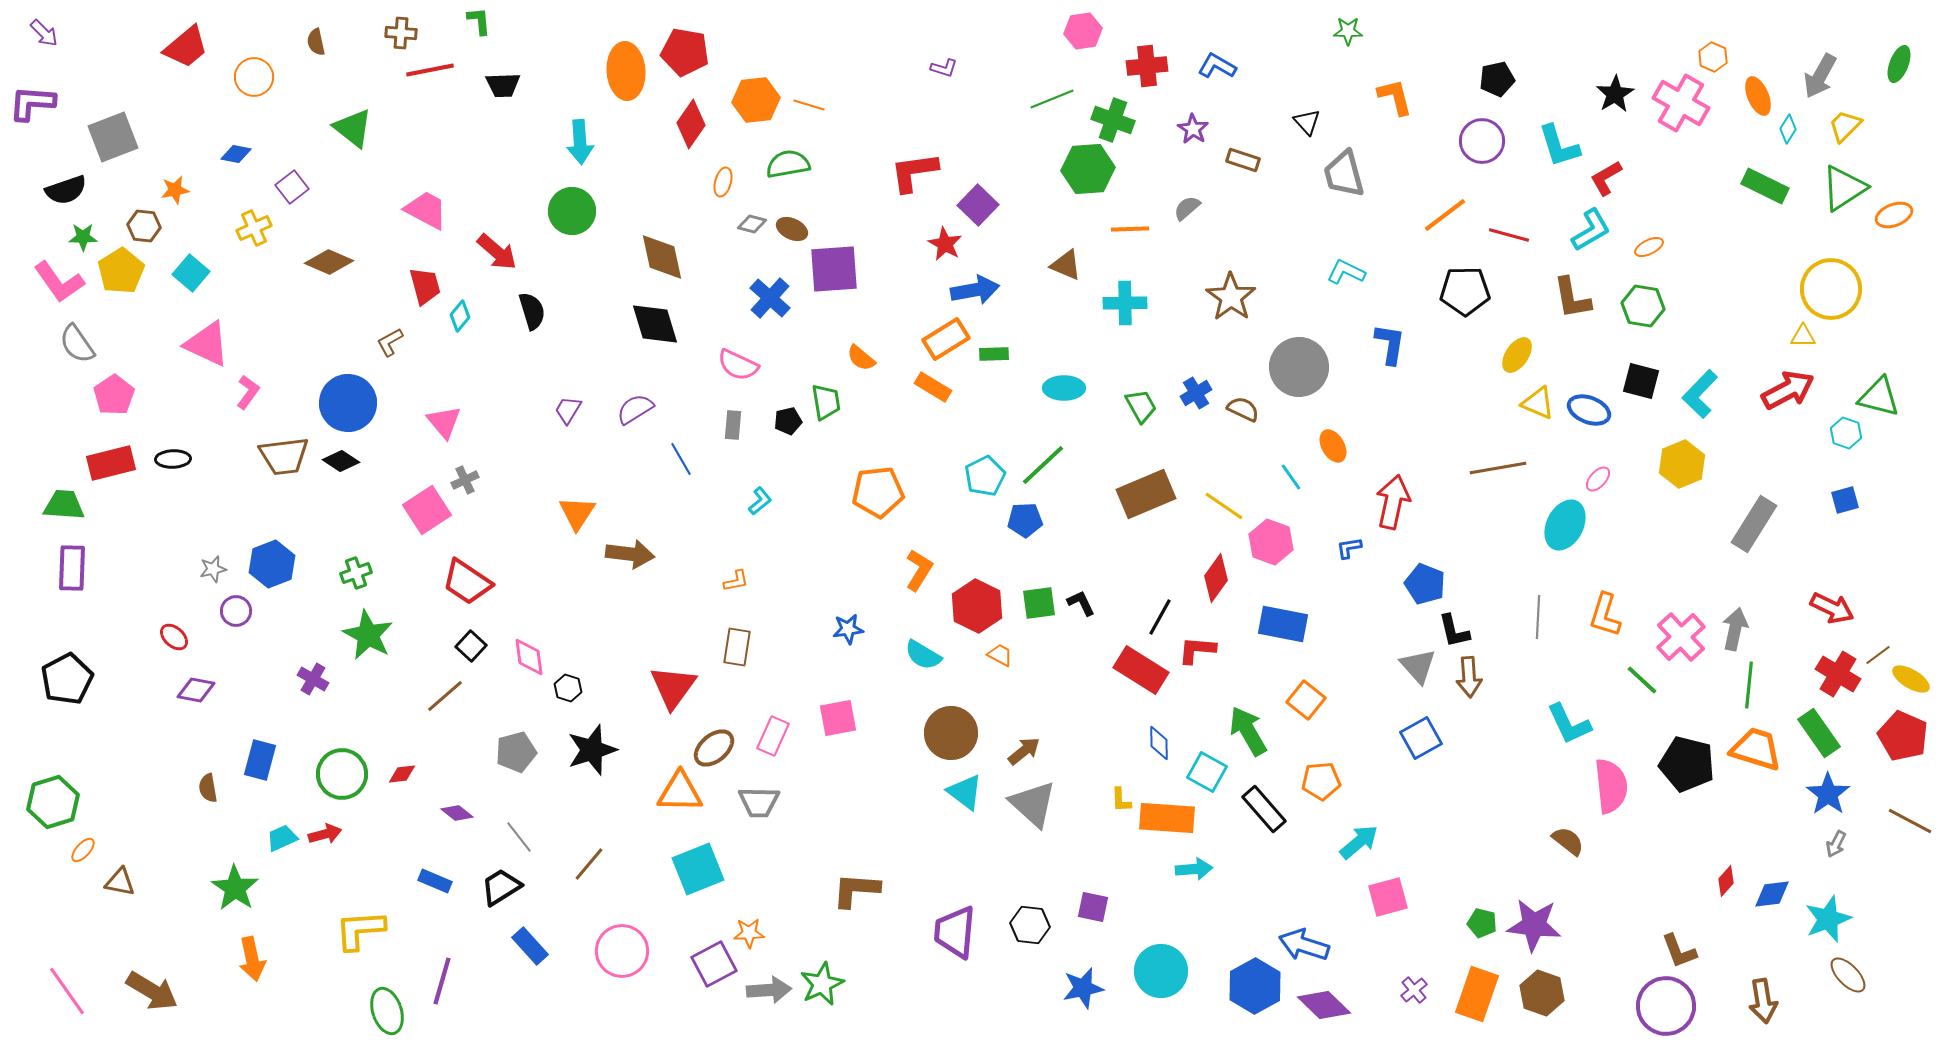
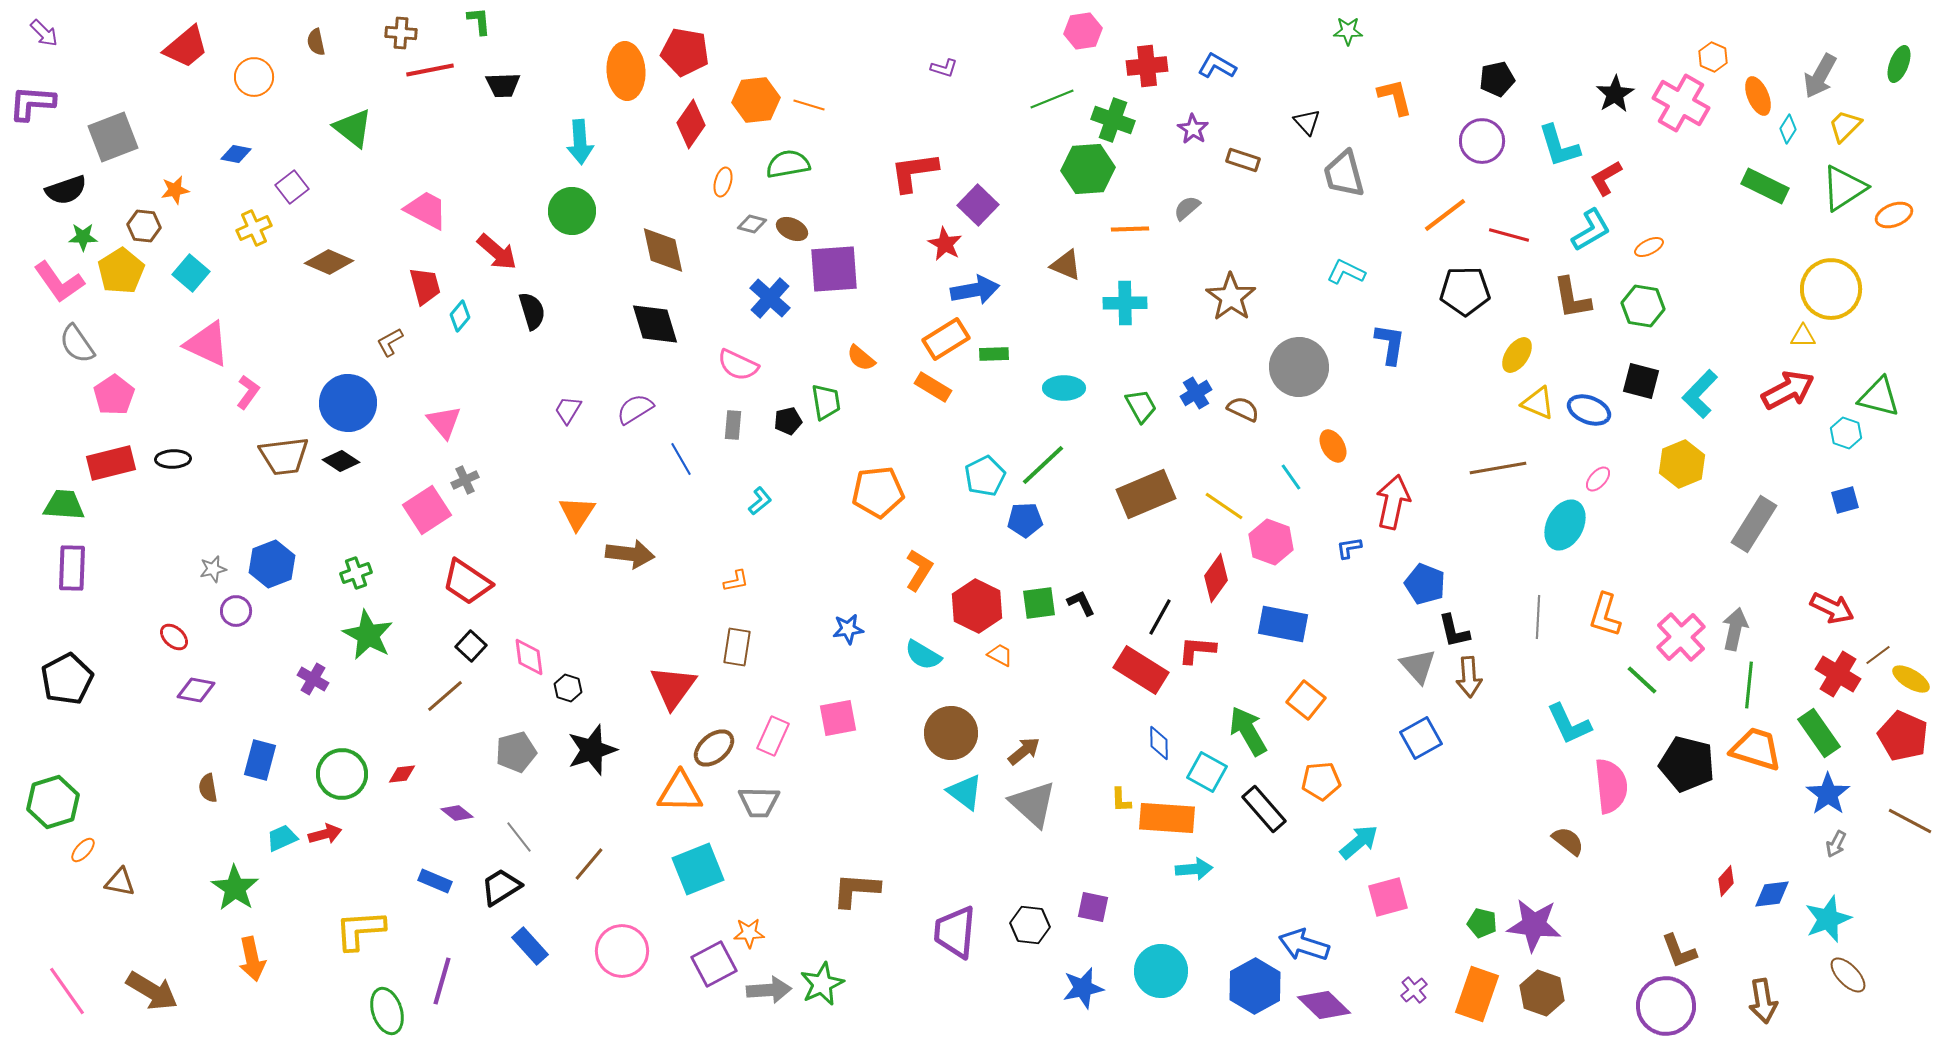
brown diamond at (662, 257): moved 1 px right, 7 px up
